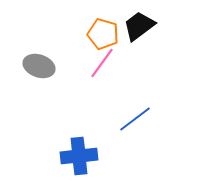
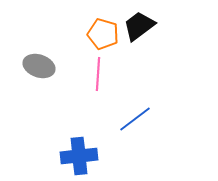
pink line: moved 4 px left, 11 px down; rotated 32 degrees counterclockwise
